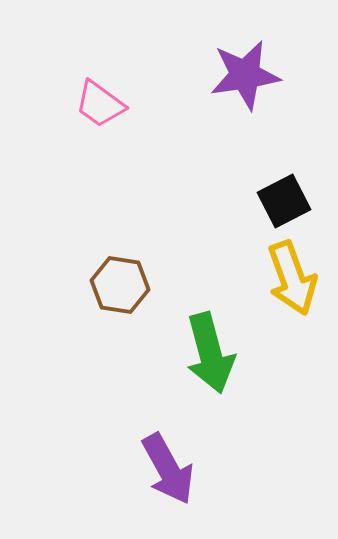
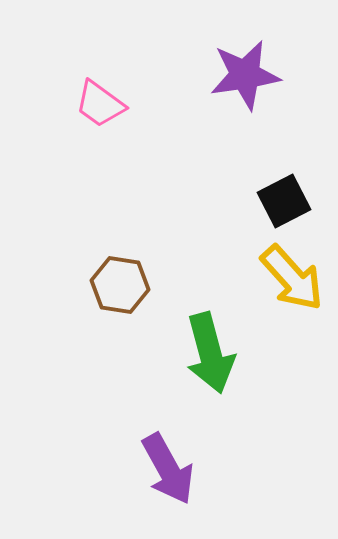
yellow arrow: rotated 22 degrees counterclockwise
